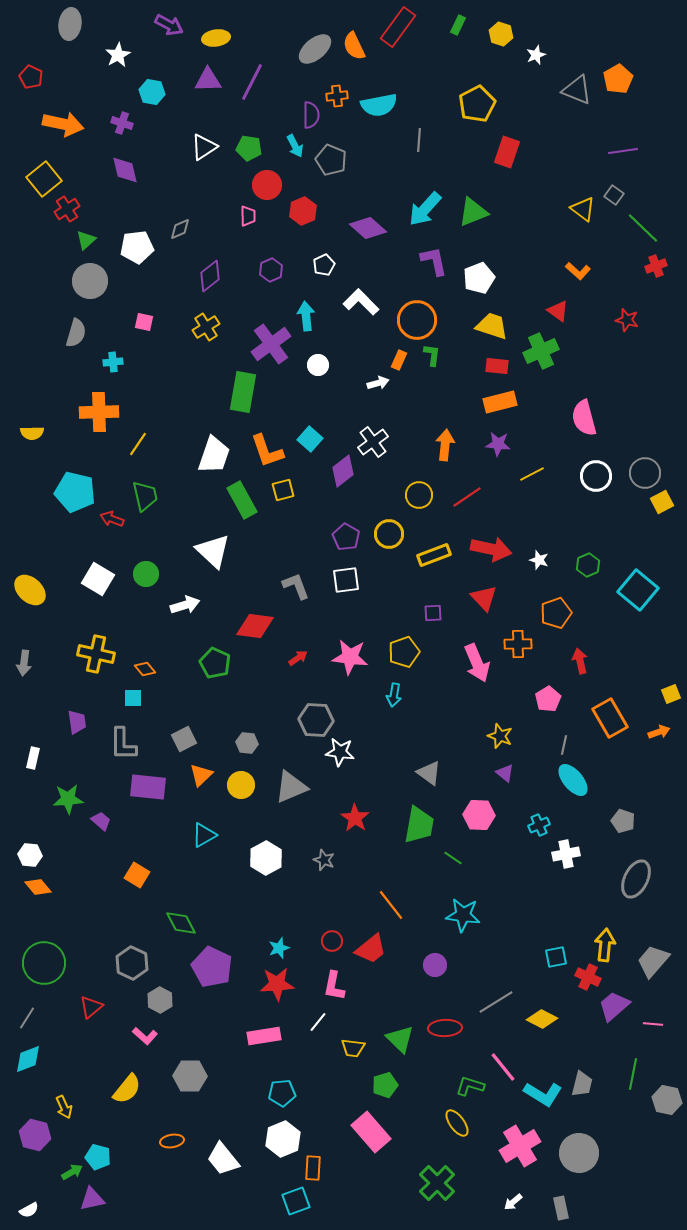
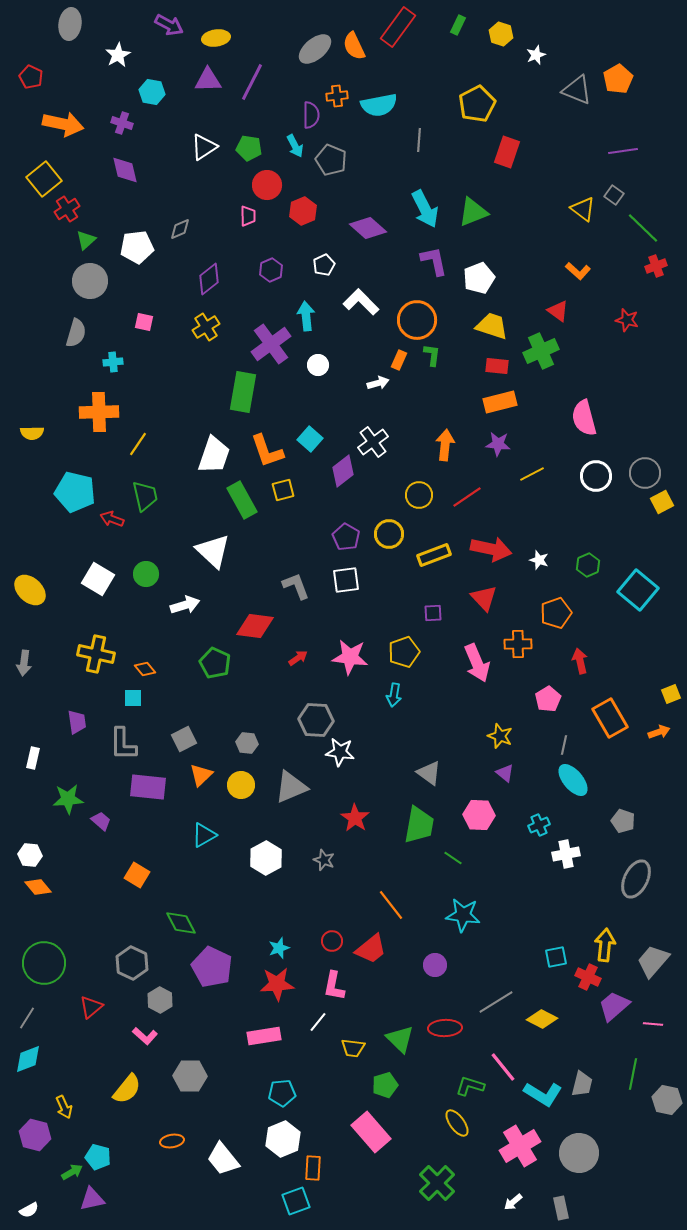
cyan arrow at (425, 209): rotated 69 degrees counterclockwise
purple diamond at (210, 276): moved 1 px left, 3 px down
